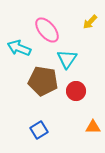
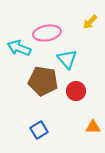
pink ellipse: moved 3 px down; rotated 60 degrees counterclockwise
cyan triangle: rotated 15 degrees counterclockwise
